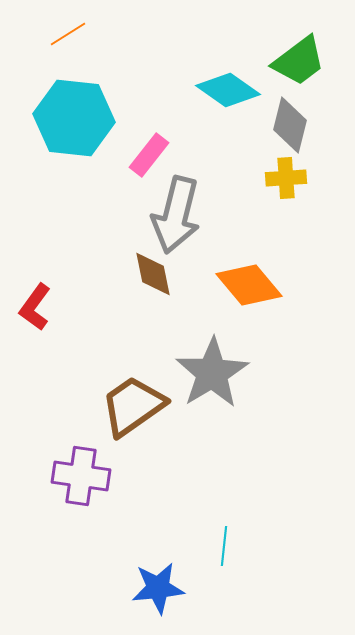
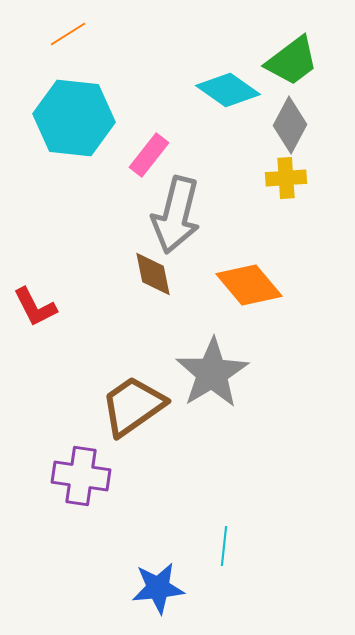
green trapezoid: moved 7 px left
gray diamond: rotated 14 degrees clockwise
red L-shape: rotated 63 degrees counterclockwise
